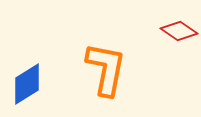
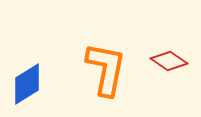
red diamond: moved 10 px left, 30 px down
